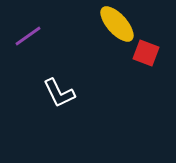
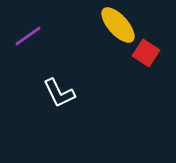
yellow ellipse: moved 1 px right, 1 px down
red square: rotated 12 degrees clockwise
